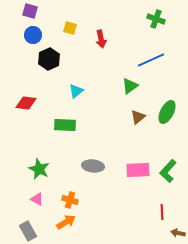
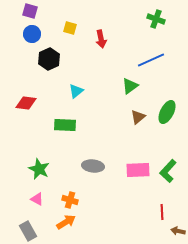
blue circle: moved 1 px left, 1 px up
brown arrow: moved 2 px up
